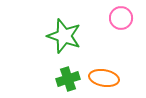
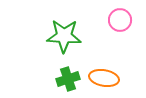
pink circle: moved 1 px left, 2 px down
green star: rotated 16 degrees counterclockwise
